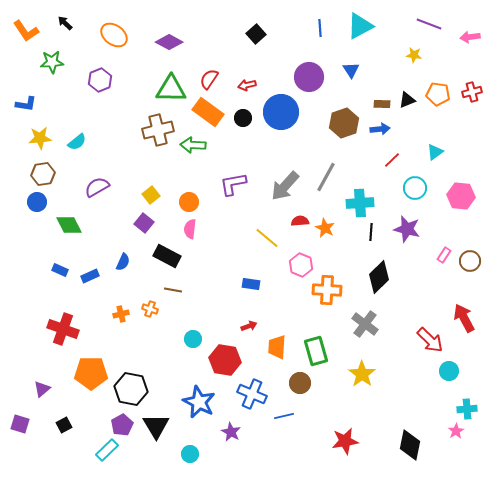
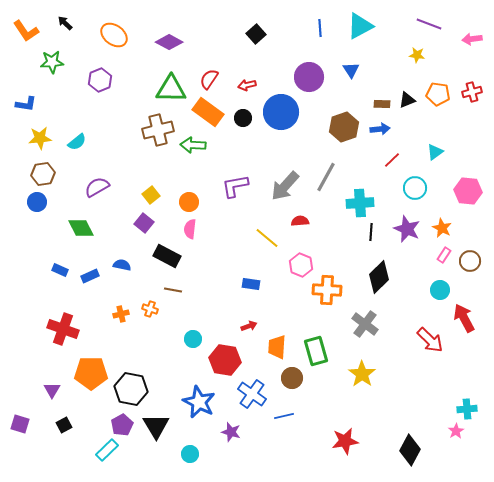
pink arrow at (470, 37): moved 2 px right, 2 px down
yellow star at (414, 55): moved 3 px right
brown hexagon at (344, 123): moved 4 px down
purple L-shape at (233, 184): moved 2 px right, 2 px down
pink hexagon at (461, 196): moved 7 px right, 5 px up
green diamond at (69, 225): moved 12 px right, 3 px down
orange star at (325, 228): moved 117 px right
purple star at (407, 229): rotated 8 degrees clockwise
blue semicircle at (123, 262): moved 1 px left, 3 px down; rotated 102 degrees counterclockwise
cyan circle at (449, 371): moved 9 px left, 81 px up
brown circle at (300, 383): moved 8 px left, 5 px up
purple triangle at (42, 389): moved 10 px right, 1 px down; rotated 18 degrees counterclockwise
blue cross at (252, 394): rotated 12 degrees clockwise
purple star at (231, 432): rotated 12 degrees counterclockwise
black diamond at (410, 445): moved 5 px down; rotated 16 degrees clockwise
